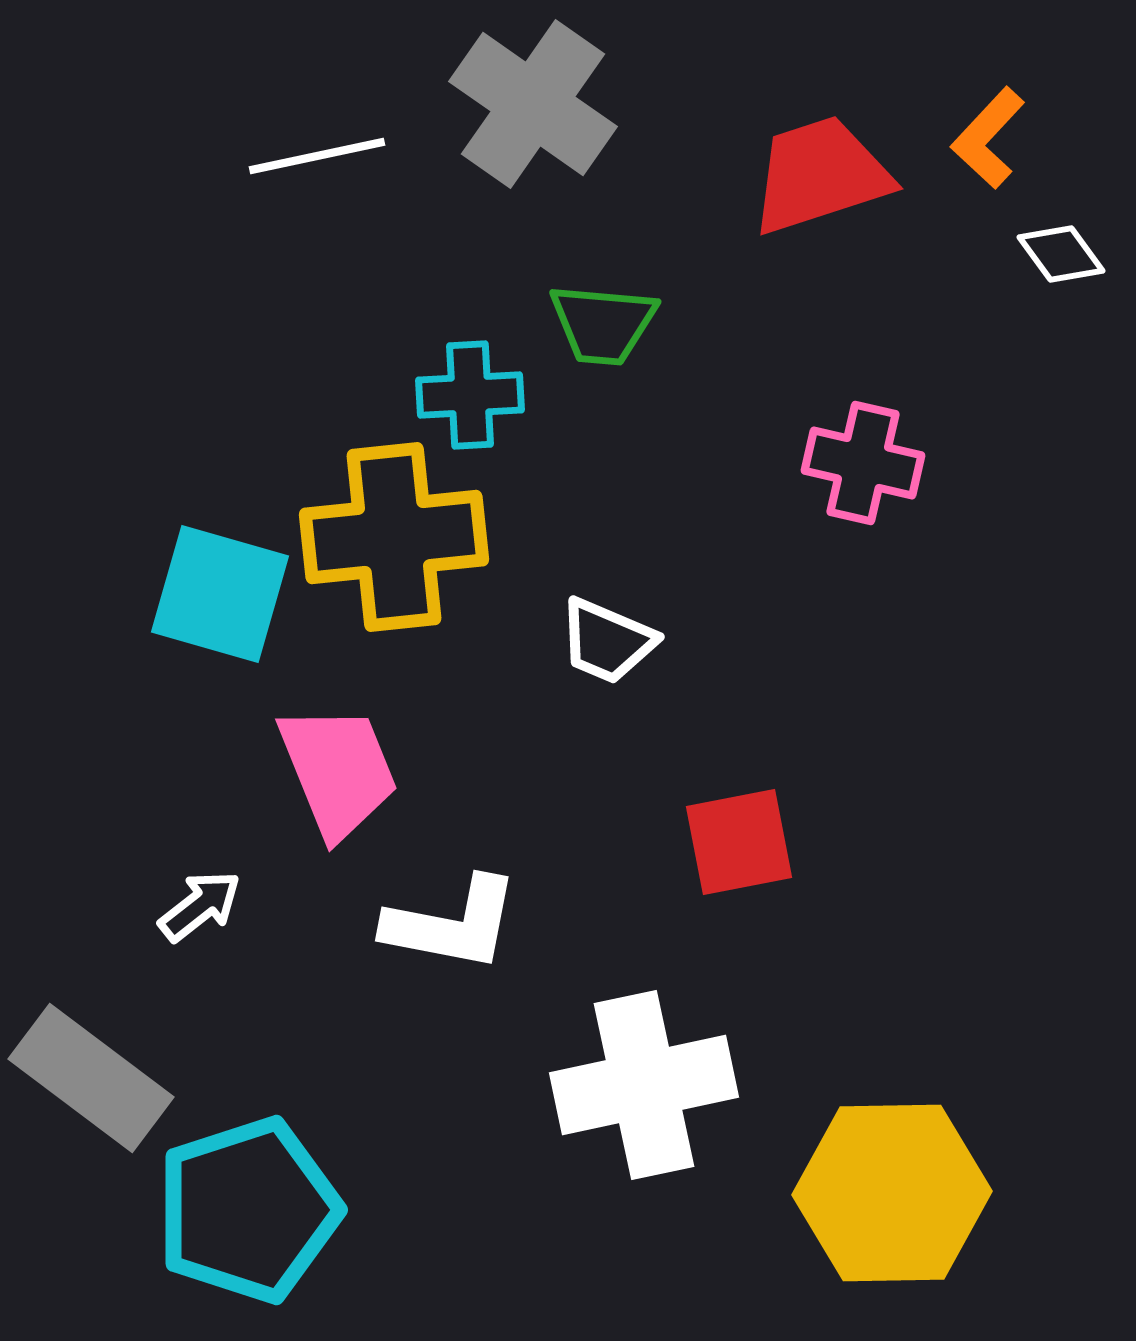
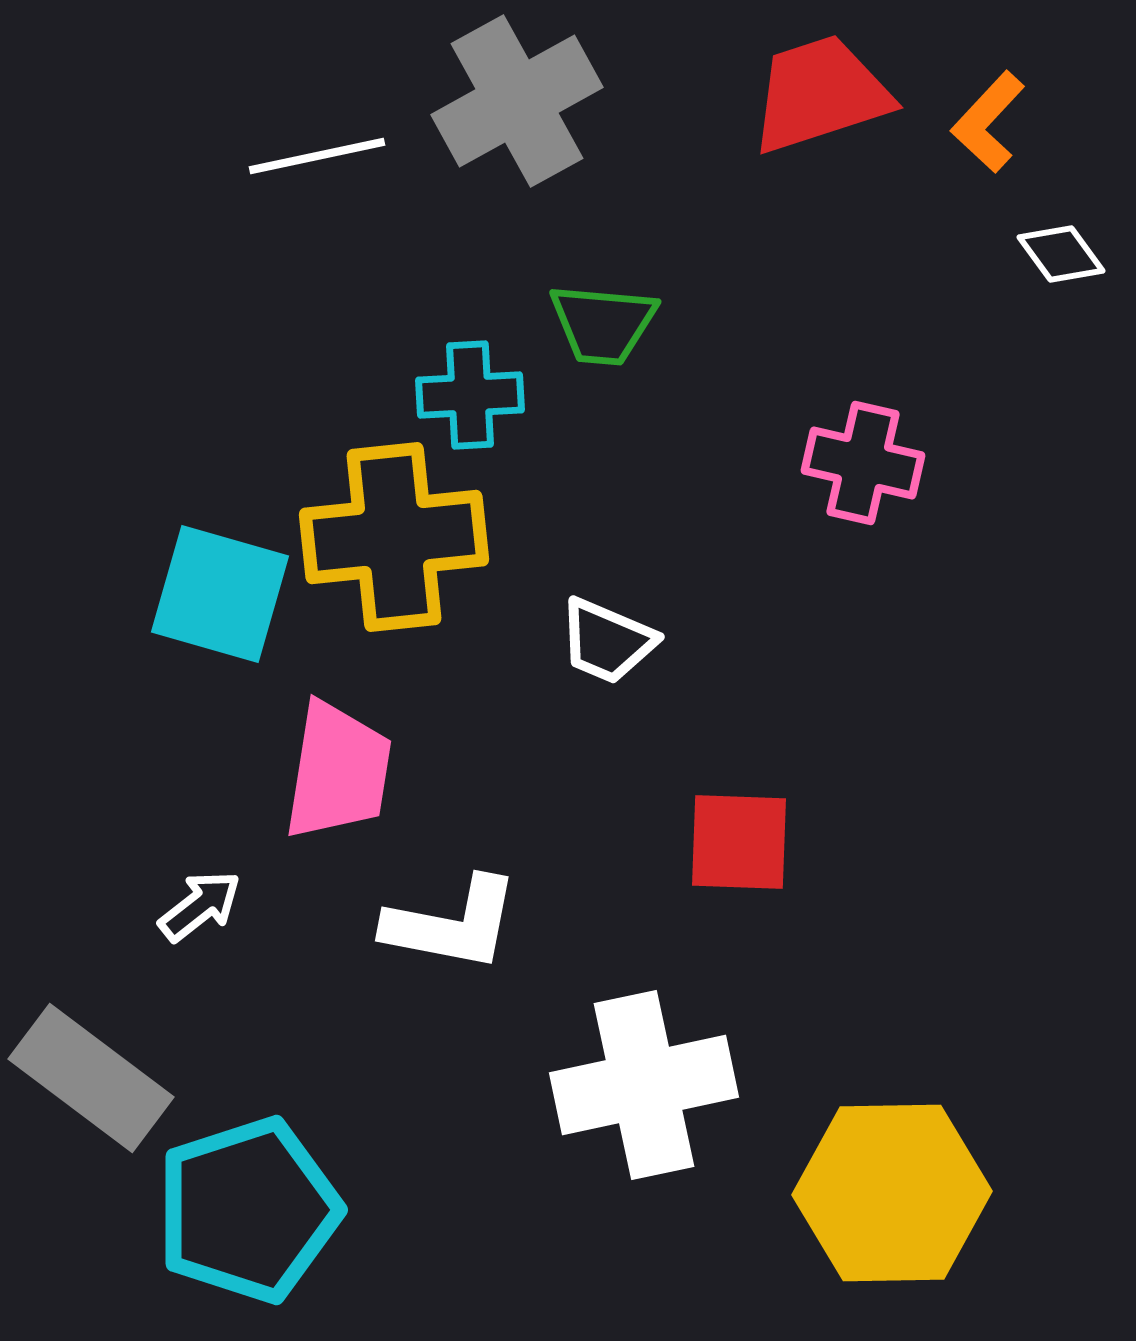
gray cross: moved 16 px left, 3 px up; rotated 26 degrees clockwise
orange L-shape: moved 16 px up
red trapezoid: moved 81 px up
pink trapezoid: rotated 31 degrees clockwise
red square: rotated 13 degrees clockwise
